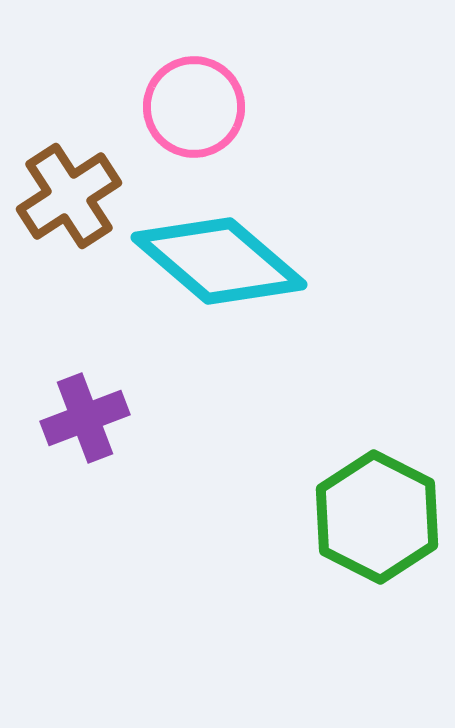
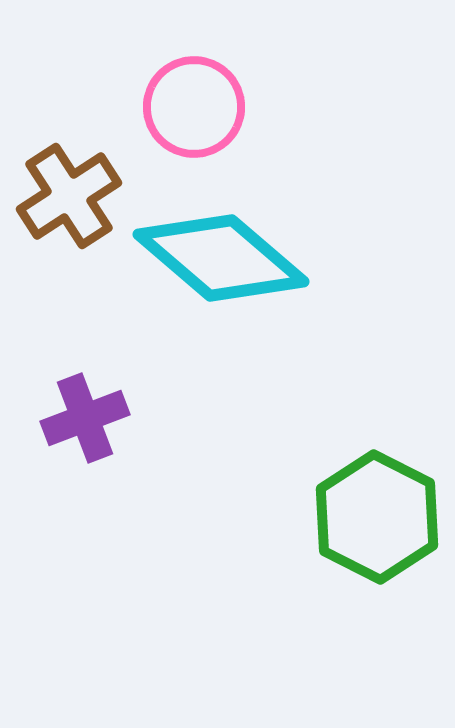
cyan diamond: moved 2 px right, 3 px up
